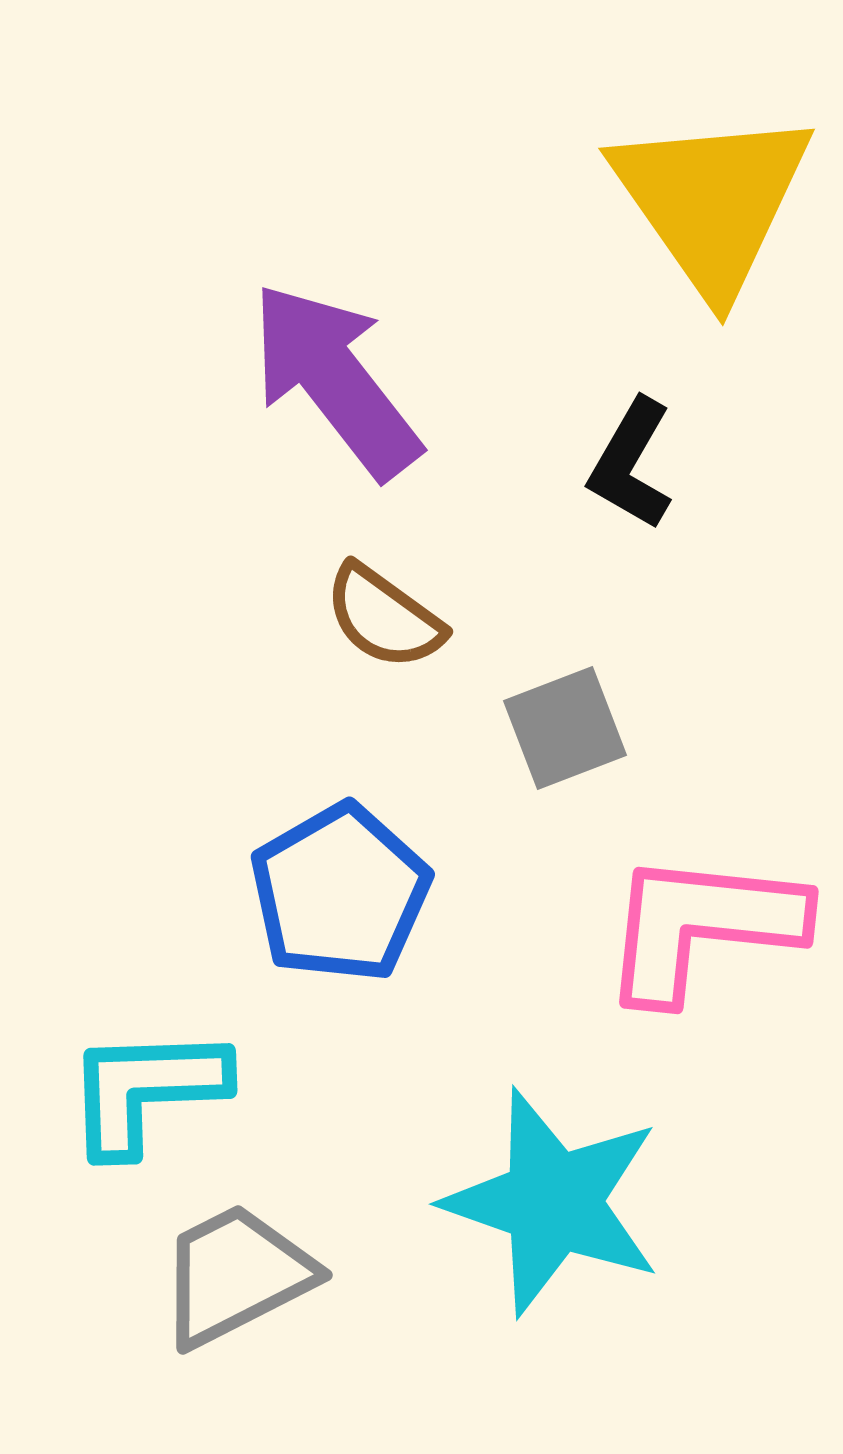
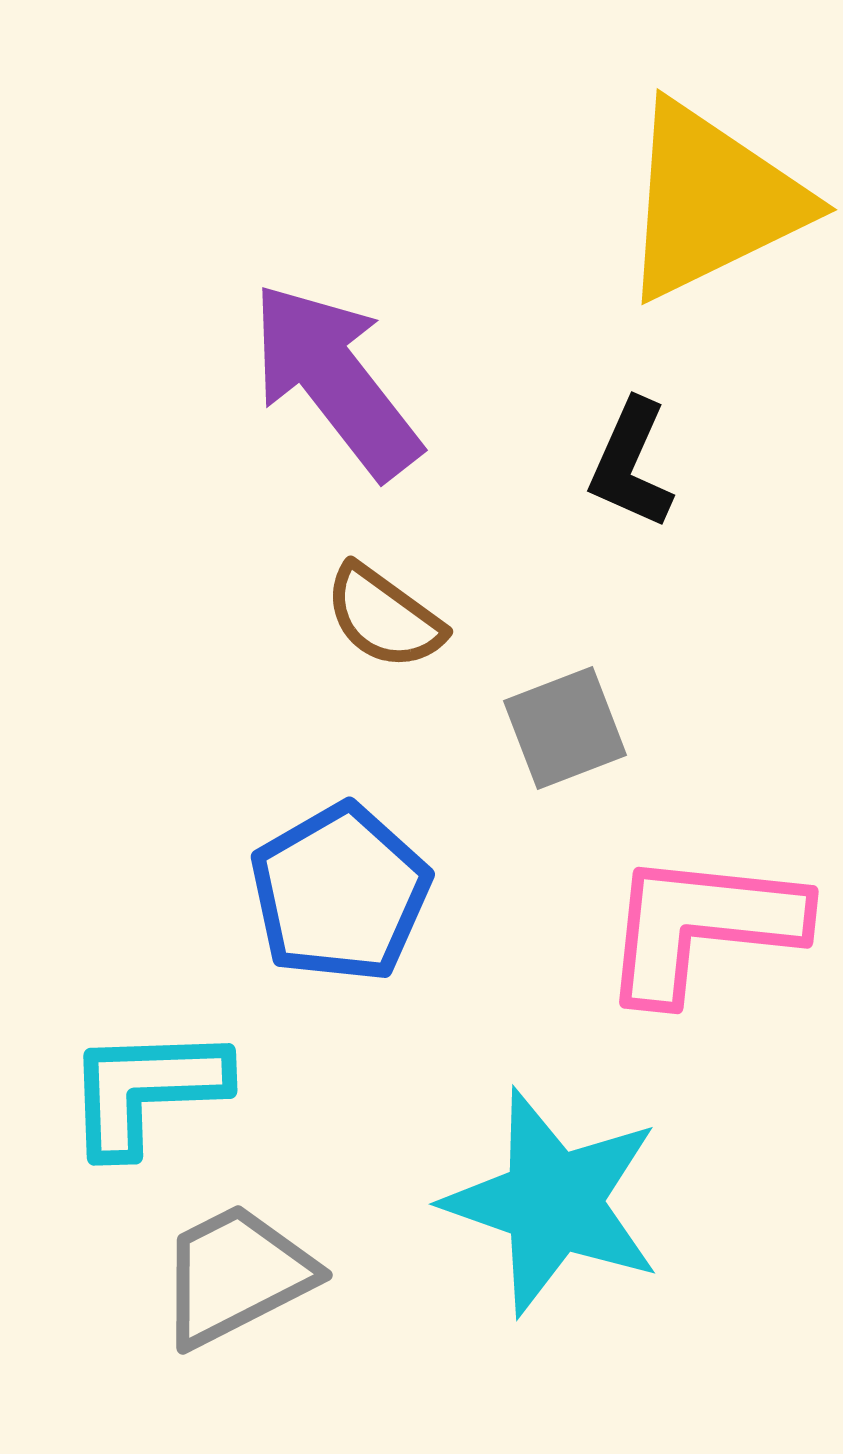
yellow triangle: rotated 39 degrees clockwise
black L-shape: rotated 6 degrees counterclockwise
